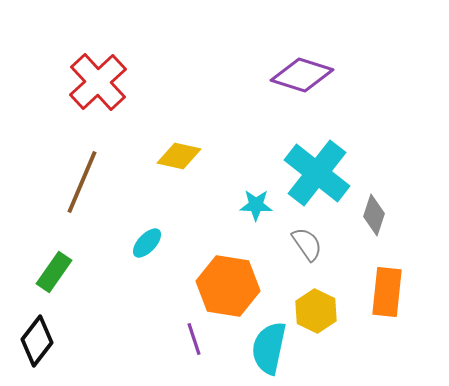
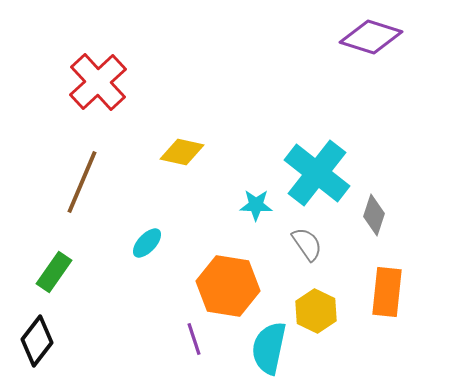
purple diamond: moved 69 px right, 38 px up
yellow diamond: moved 3 px right, 4 px up
